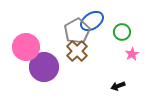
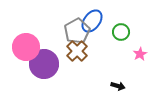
blue ellipse: rotated 20 degrees counterclockwise
green circle: moved 1 px left
pink star: moved 8 px right
purple circle: moved 3 px up
black arrow: rotated 144 degrees counterclockwise
